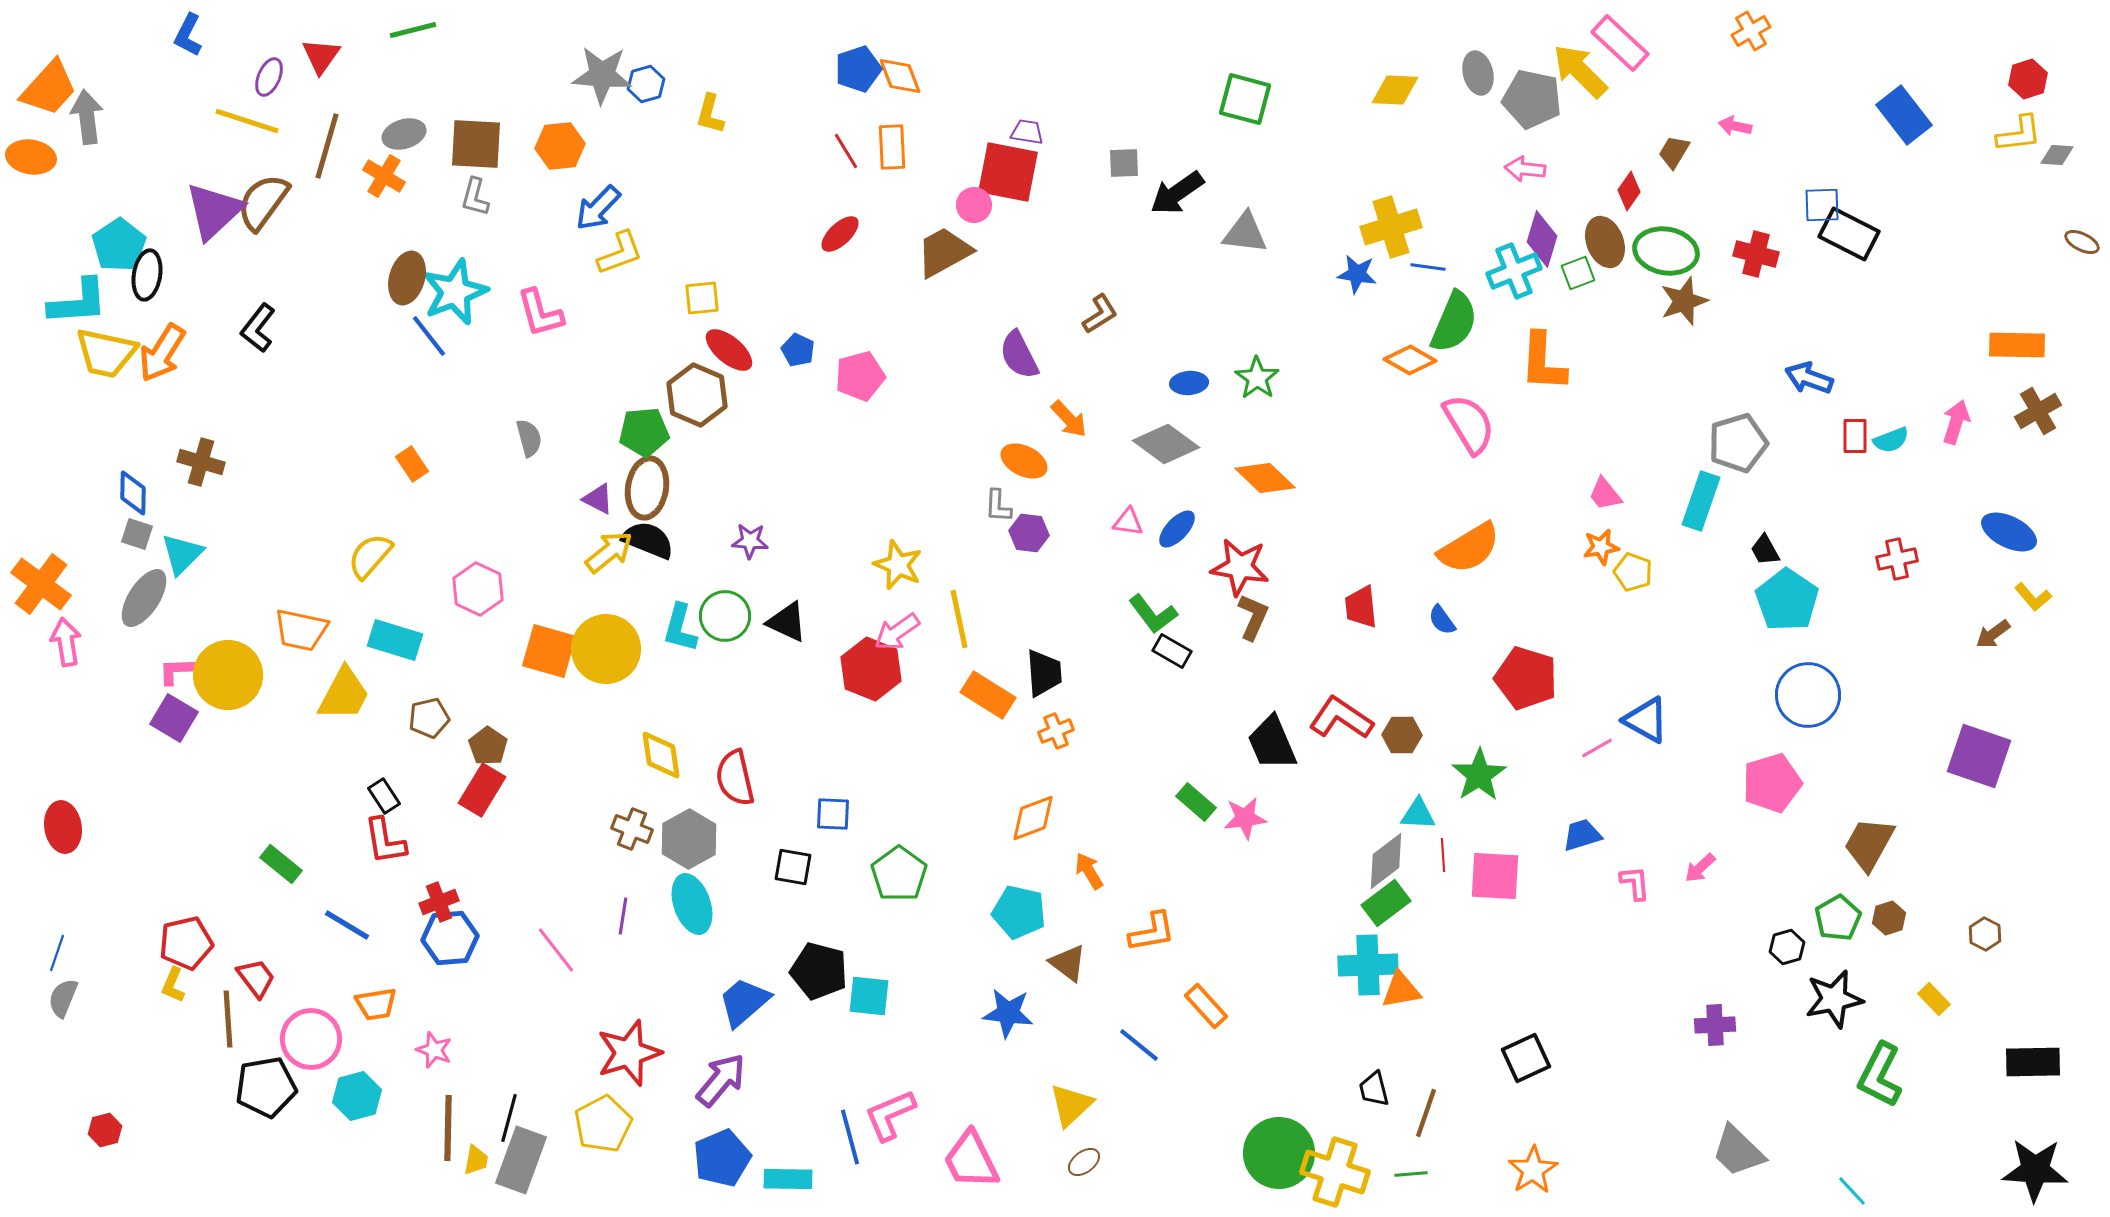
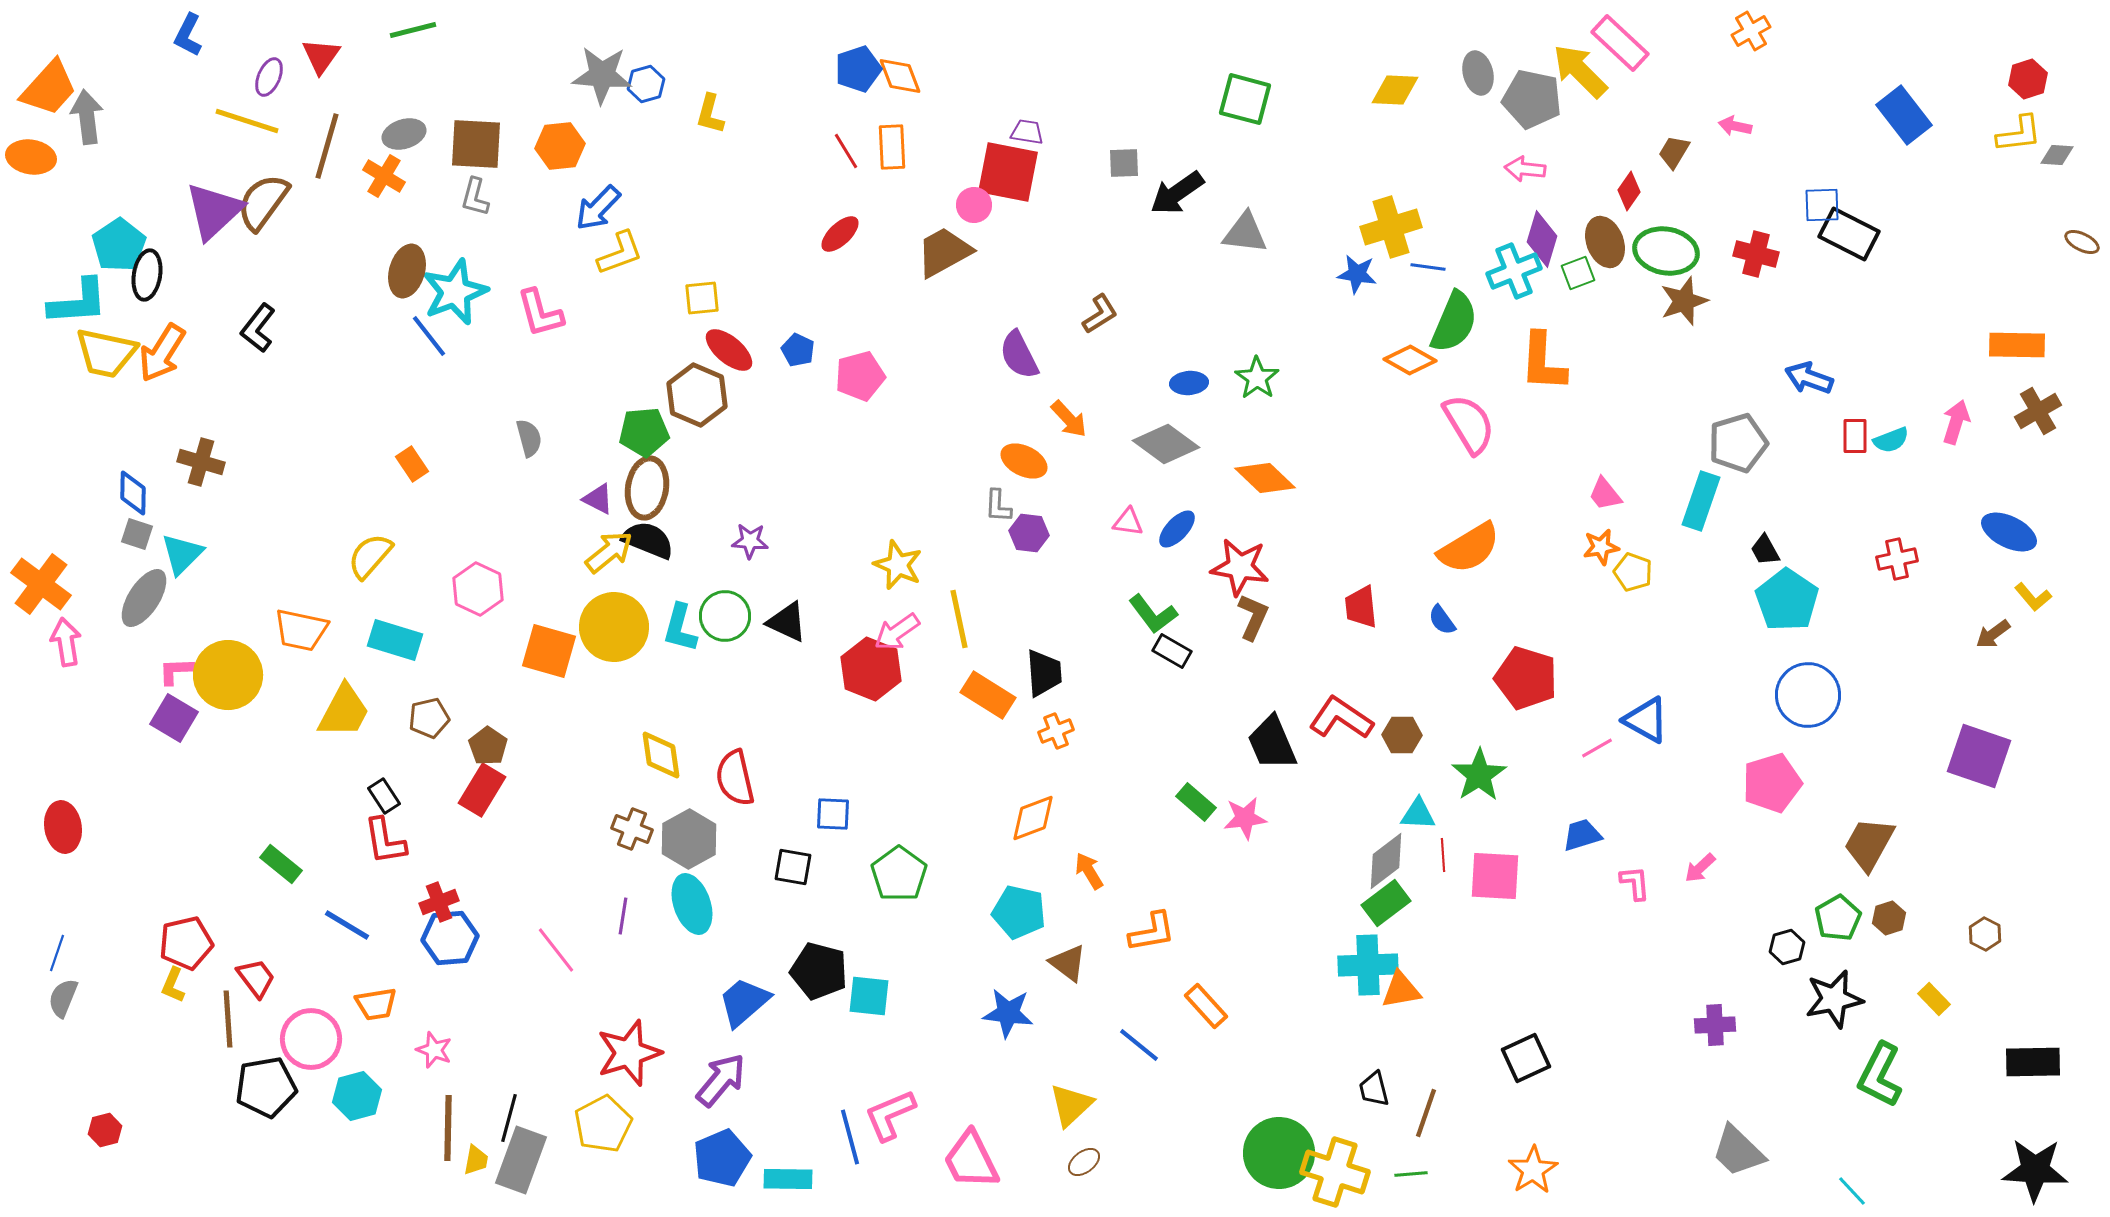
brown ellipse at (407, 278): moved 7 px up
yellow circle at (606, 649): moved 8 px right, 22 px up
yellow trapezoid at (344, 694): moved 17 px down
